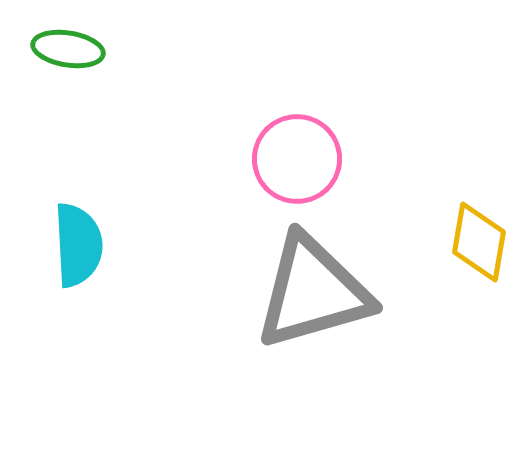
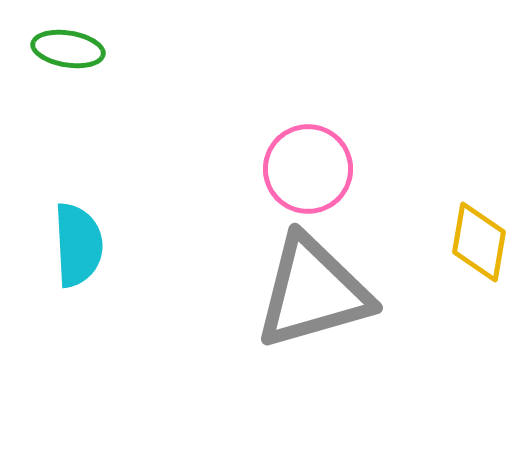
pink circle: moved 11 px right, 10 px down
